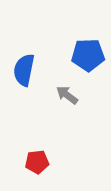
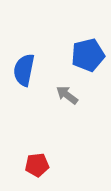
blue pentagon: rotated 12 degrees counterclockwise
red pentagon: moved 3 px down
